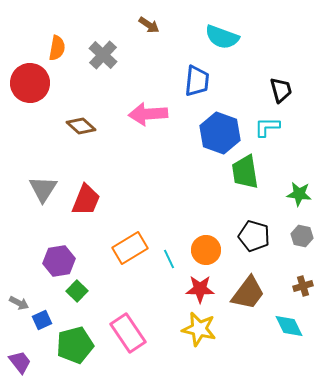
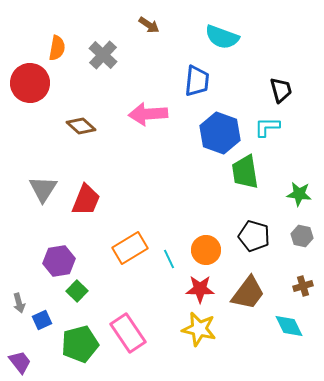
gray arrow: rotated 48 degrees clockwise
green pentagon: moved 5 px right, 1 px up
